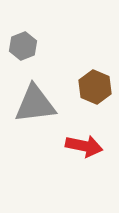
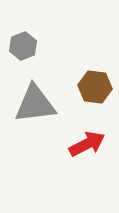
brown hexagon: rotated 16 degrees counterclockwise
red arrow: moved 3 px right, 2 px up; rotated 39 degrees counterclockwise
